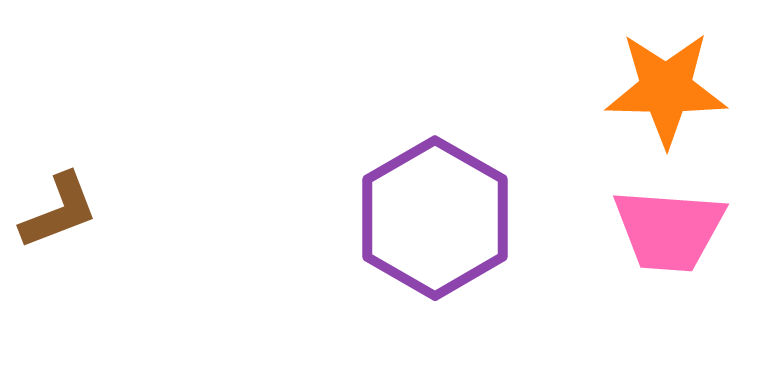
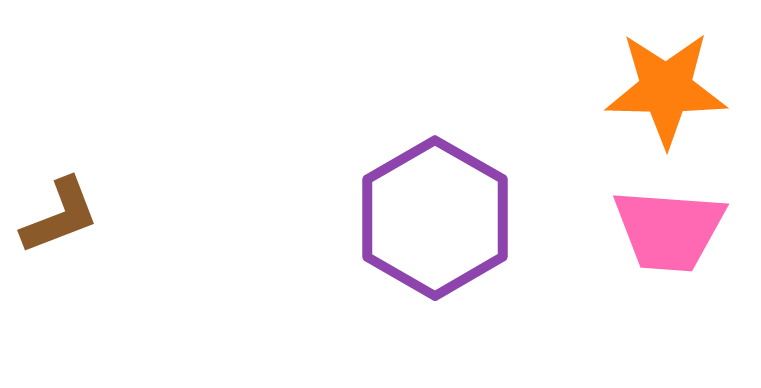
brown L-shape: moved 1 px right, 5 px down
